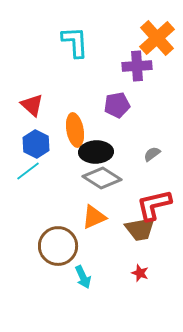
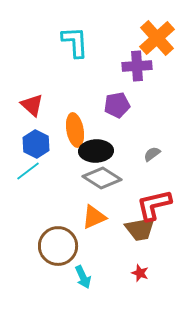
black ellipse: moved 1 px up
